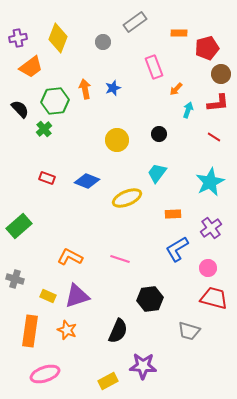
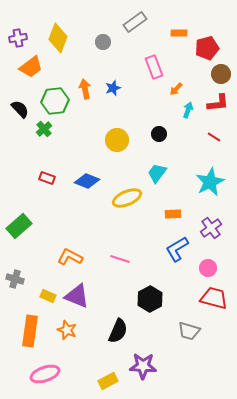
purple triangle at (77, 296): rotated 40 degrees clockwise
black hexagon at (150, 299): rotated 20 degrees counterclockwise
